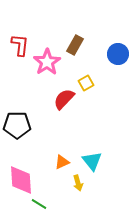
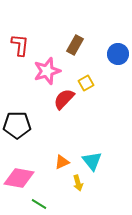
pink star: moved 9 px down; rotated 16 degrees clockwise
pink diamond: moved 2 px left, 2 px up; rotated 76 degrees counterclockwise
